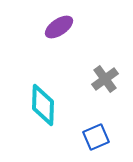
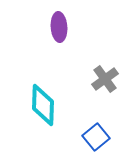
purple ellipse: rotated 60 degrees counterclockwise
blue square: rotated 16 degrees counterclockwise
